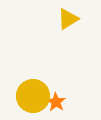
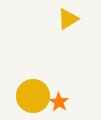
orange star: moved 3 px right
